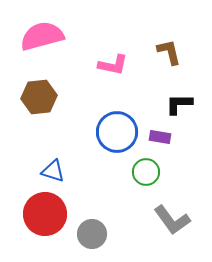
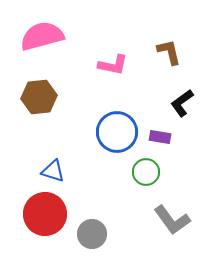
black L-shape: moved 3 px right, 1 px up; rotated 36 degrees counterclockwise
